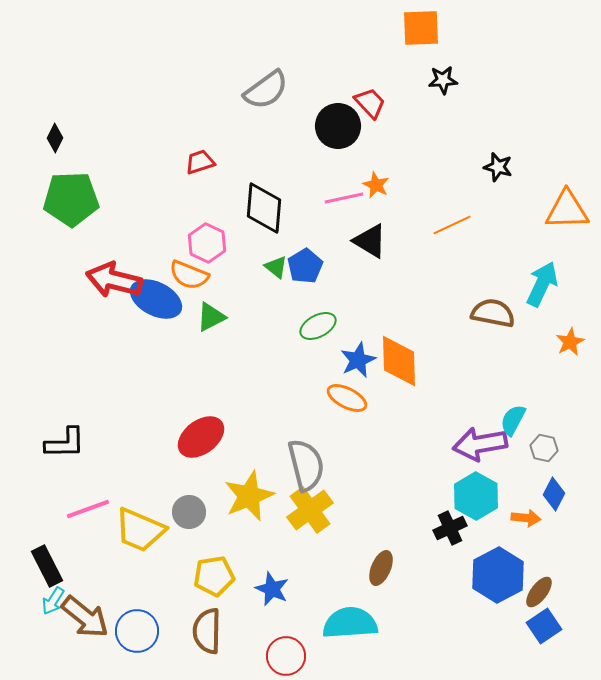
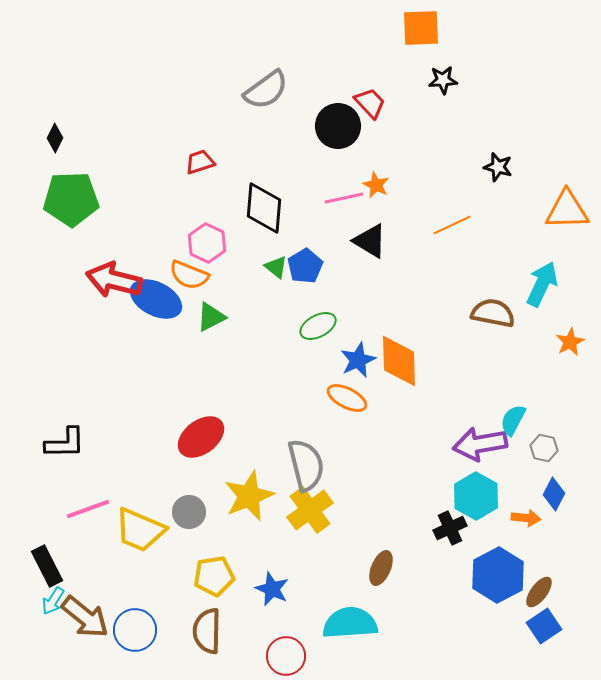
blue circle at (137, 631): moved 2 px left, 1 px up
